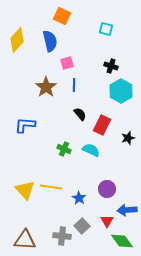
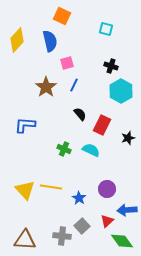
blue line: rotated 24 degrees clockwise
red triangle: rotated 16 degrees clockwise
